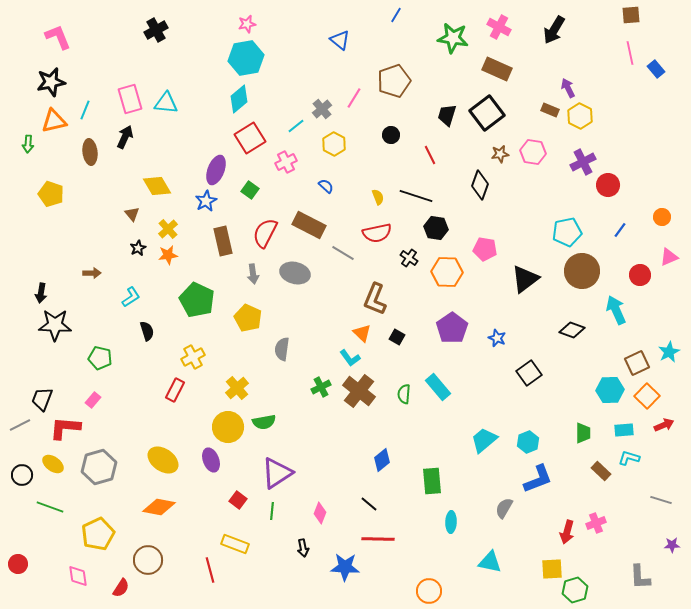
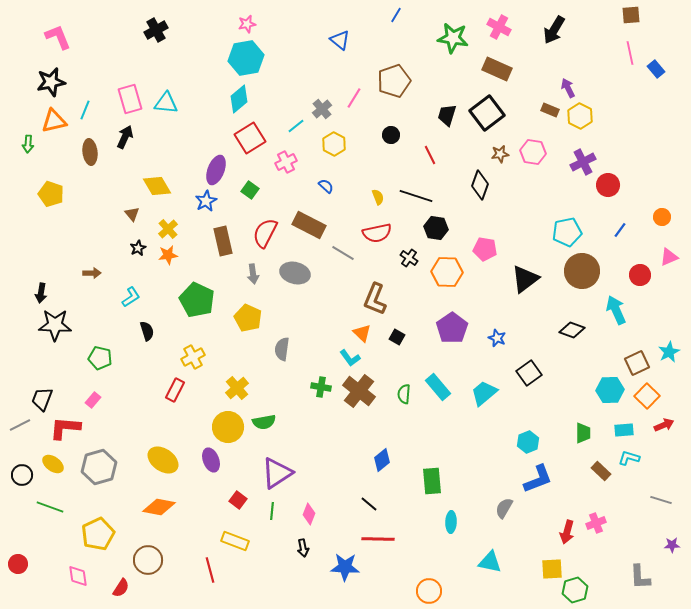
green cross at (321, 387): rotated 36 degrees clockwise
cyan trapezoid at (484, 440): moved 47 px up
pink diamond at (320, 513): moved 11 px left, 1 px down
yellow rectangle at (235, 544): moved 3 px up
